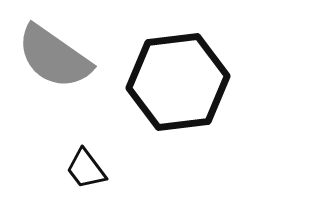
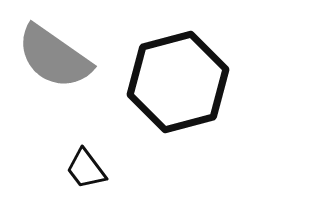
black hexagon: rotated 8 degrees counterclockwise
